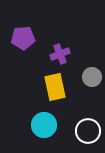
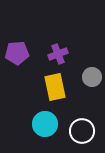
purple pentagon: moved 6 px left, 15 px down
purple cross: moved 2 px left
cyan circle: moved 1 px right, 1 px up
white circle: moved 6 px left
